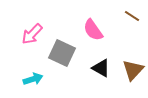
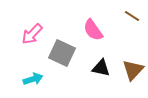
black triangle: rotated 18 degrees counterclockwise
